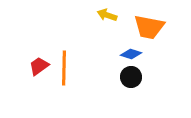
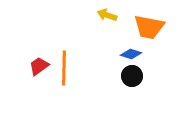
black circle: moved 1 px right, 1 px up
